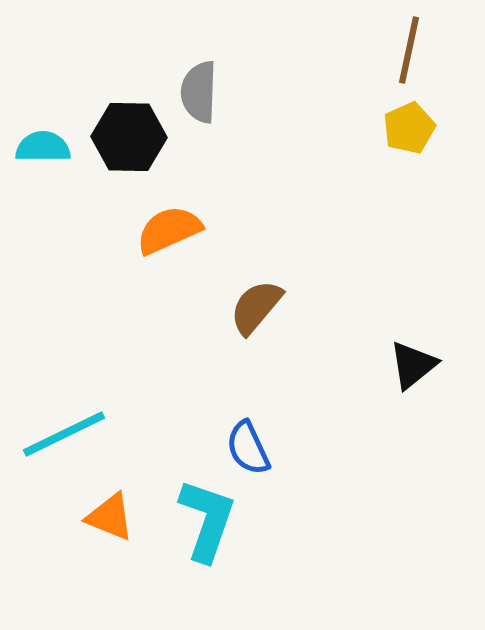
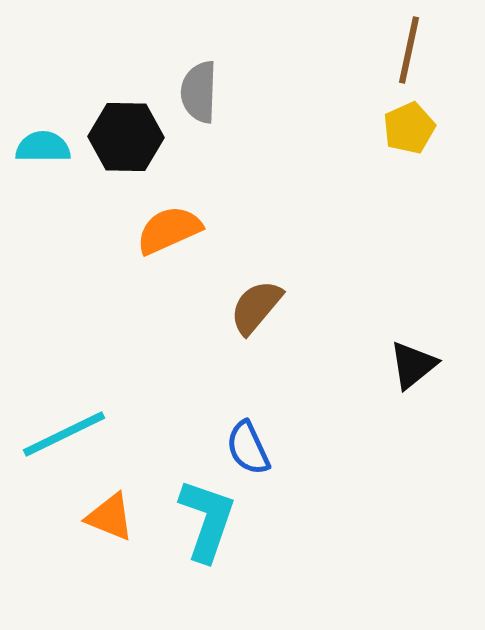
black hexagon: moved 3 px left
